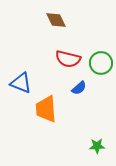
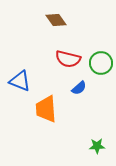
brown diamond: rotated 10 degrees counterclockwise
blue triangle: moved 1 px left, 2 px up
